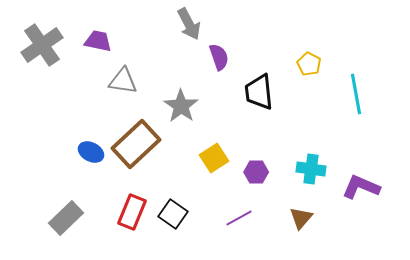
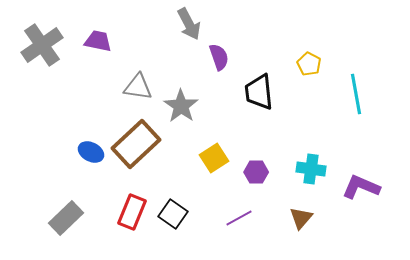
gray triangle: moved 15 px right, 6 px down
